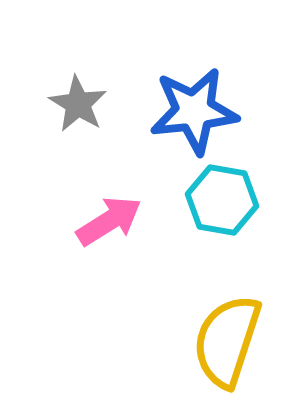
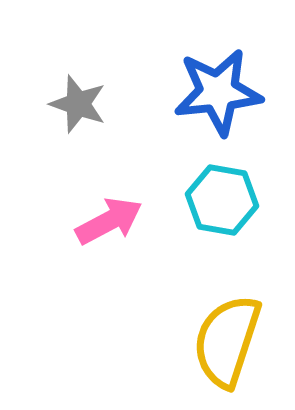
gray star: rotated 12 degrees counterclockwise
blue star: moved 24 px right, 19 px up
pink arrow: rotated 4 degrees clockwise
